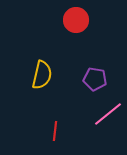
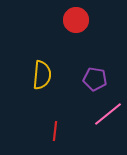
yellow semicircle: rotated 8 degrees counterclockwise
